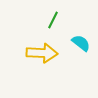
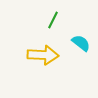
yellow arrow: moved 1 px right, 2 px down
